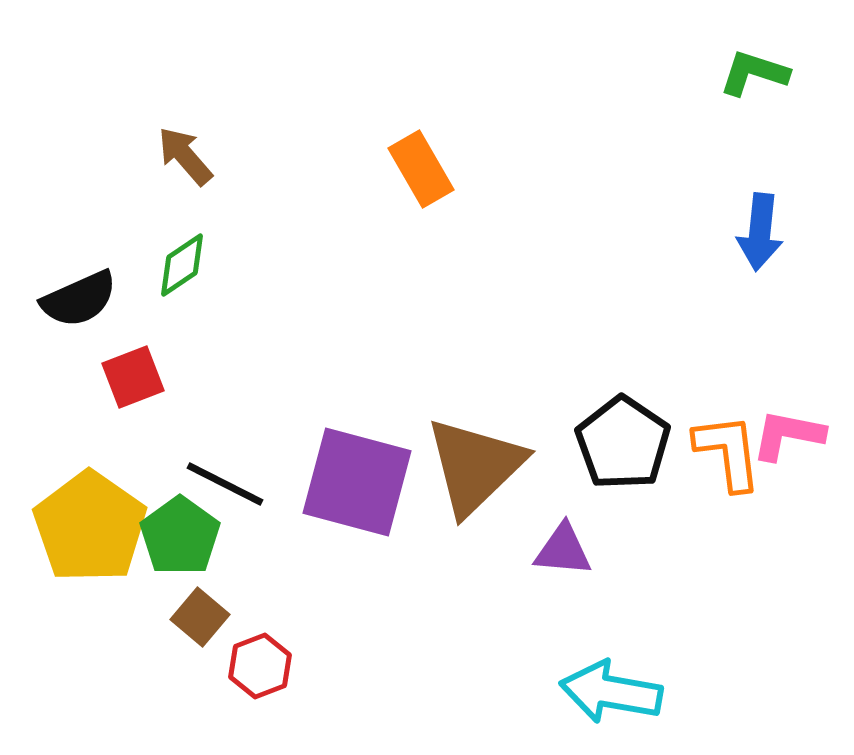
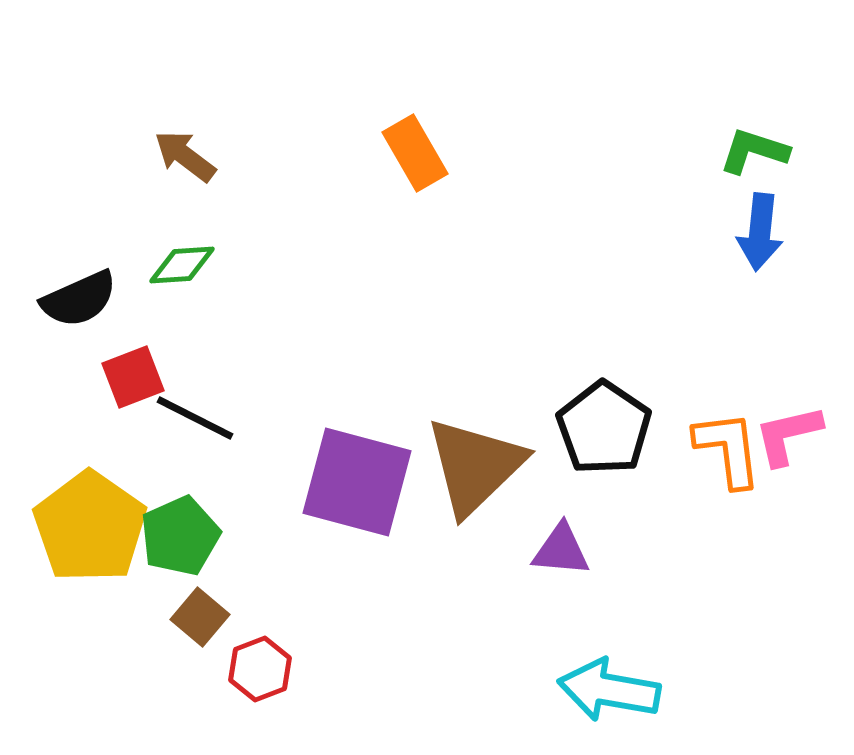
green L-shape: moved 78 px down
brown arrow: rotated 12 degrees counterclockwise
orange rectangle: moved 6 px left, 16 px up
green diamond: rotated 30 degrees clockwise
pink L-shape: rotated 24 degrees counterclockwise
black pentagon: moved 19 px left, 15 px up
orange L-shape: moved 3 px up
black line: moved 30 px left, 66 px up
green pentagon: rotated 12 degrees clockwise
purple triangle: moved 2 px left
red hexagon: moved 3 px down
cyan arrow: moved 2 px left, 2 px up
